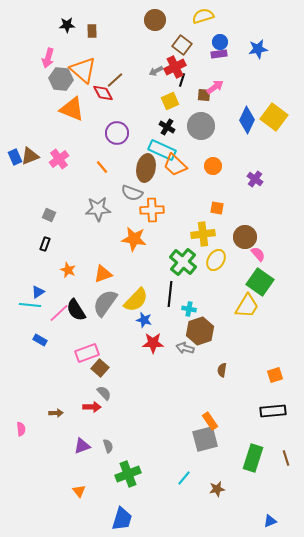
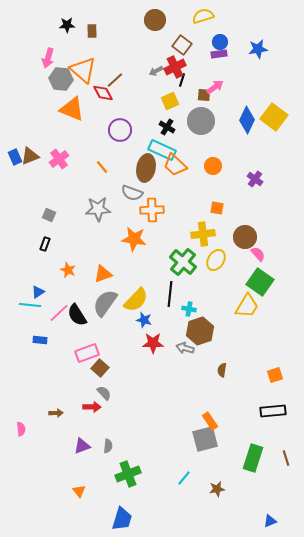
gray circle at (201, 126): moved 5 px up
purple circle at (117, 133): moved 3 px right, 3 px up
black semicircle at (76, 310): moved 1 px right, 5 px down
blue rectangle at (40, 340): rotated 24 degrees counterclockwise
gray semicircle at (108, 446): rotated 24 degrees clockwise
